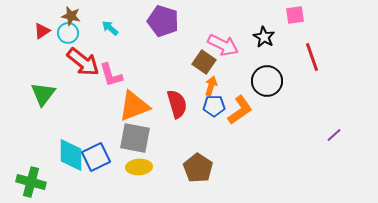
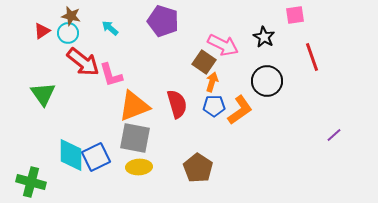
orange arrow: moved 1 px right, 4 px up
green triangle: rotated 12 degrees counterclockwise
